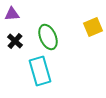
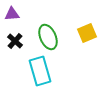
yellow square: moved 6 px left, 6 px down
